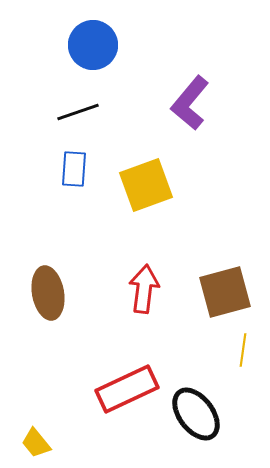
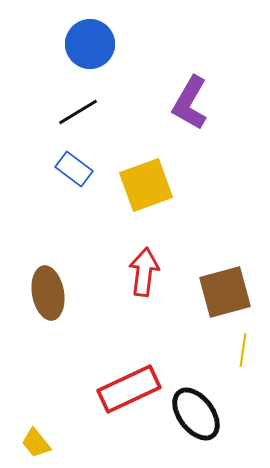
blue circle: moved 3 px left, 1 px up
purple L-shape: rotated 10 degrees counterclockwise
black line: rotated 12 degrees counterclockwise
blue rectangle: rotated 57 degrees counterclockwise
red arrow: moved 17 px up
red rectangle: moved 2 px right
